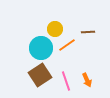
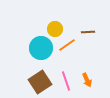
brown square: moved 7 px down
